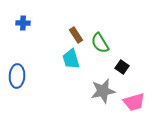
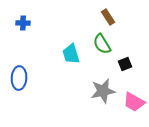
brown rectangle: moved 32 px right, 18 px up
green semicircle: moved 2 px right, 1 px down
cyan trapezoid: moved 5 px up
black square: moved 3 px right, 3 px up; rotated 32 degrees clockwise
blue ellipse: moved 2 px right, 2 px down
pink trapezoid: rotated 45 degrees clockwise
